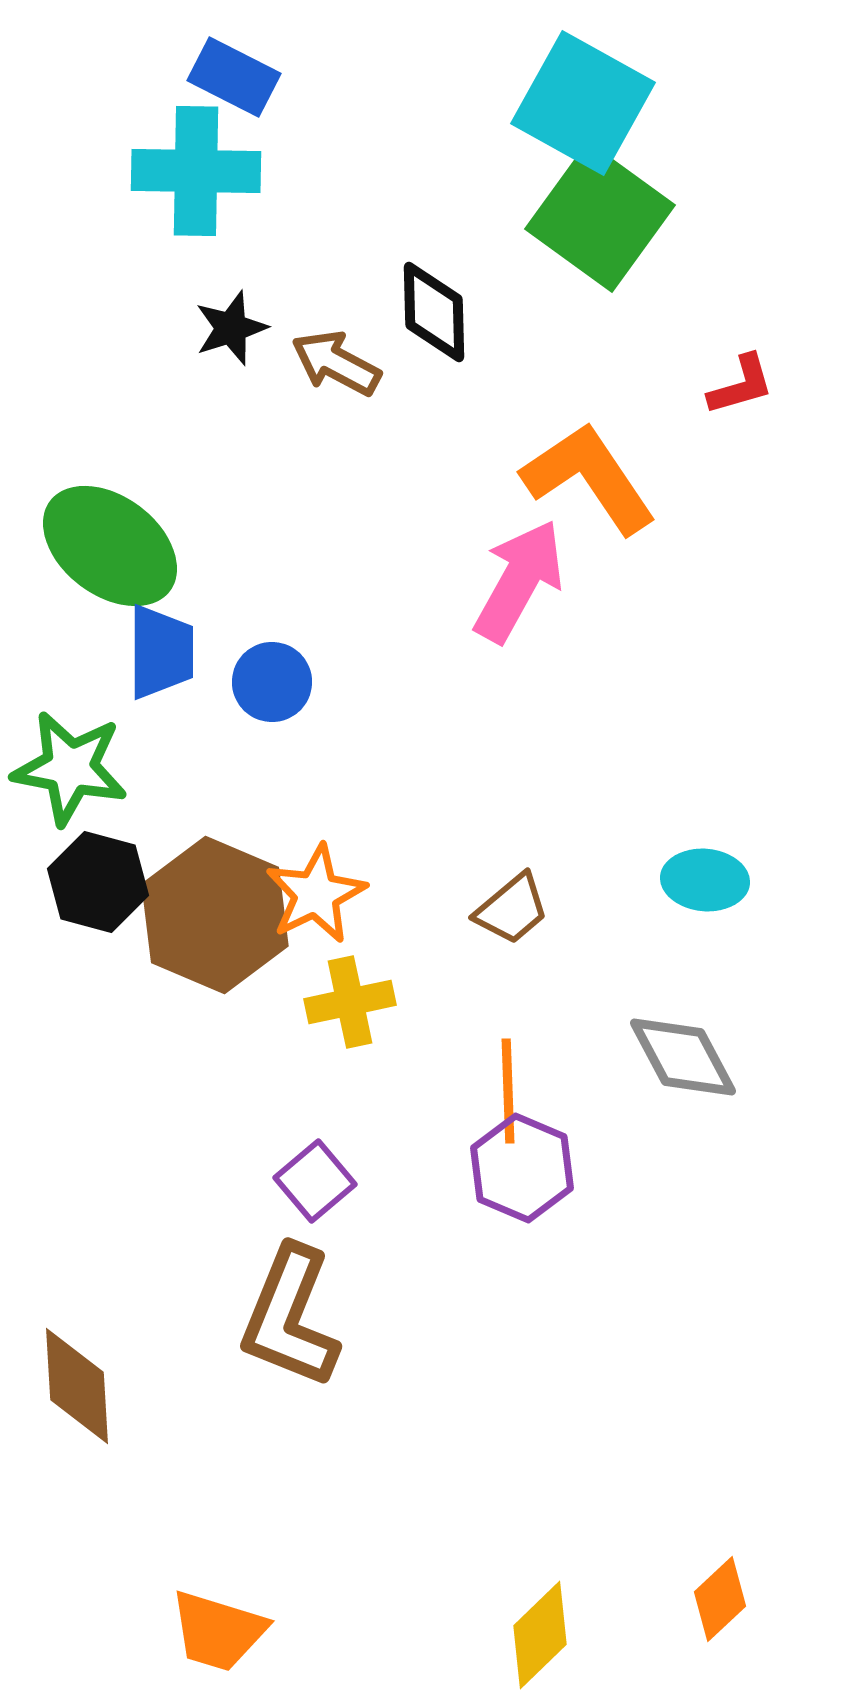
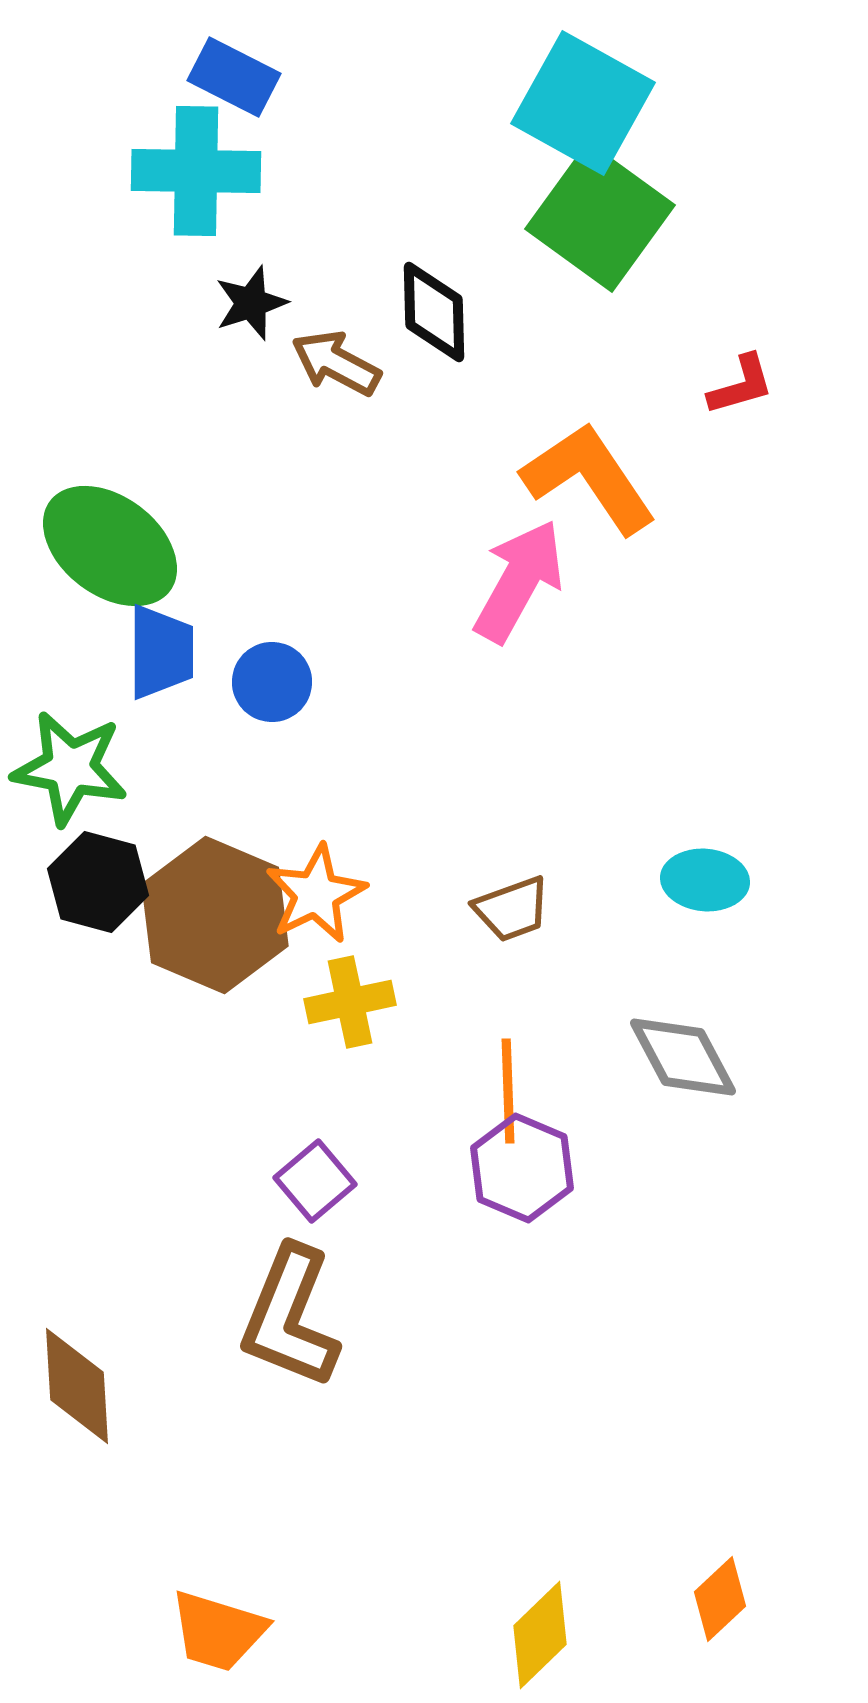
black star: moved 20 px right, 25 px up
brown trapezoid: rotated 20 degrees clockwise
